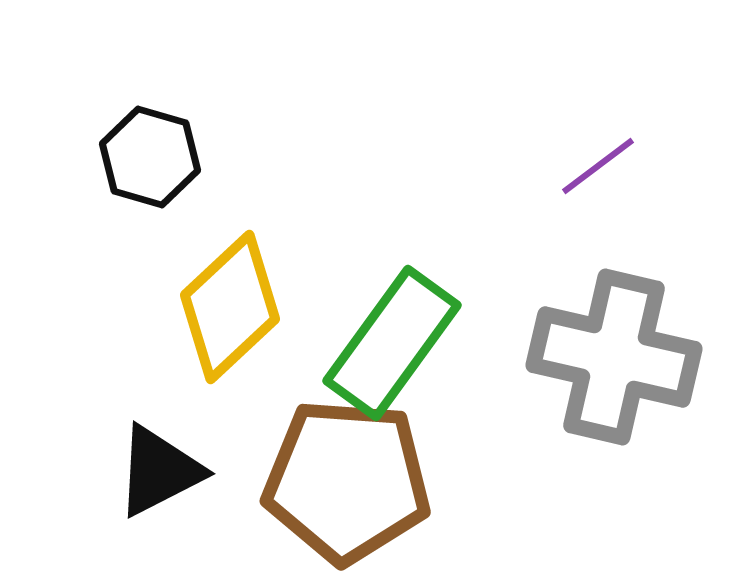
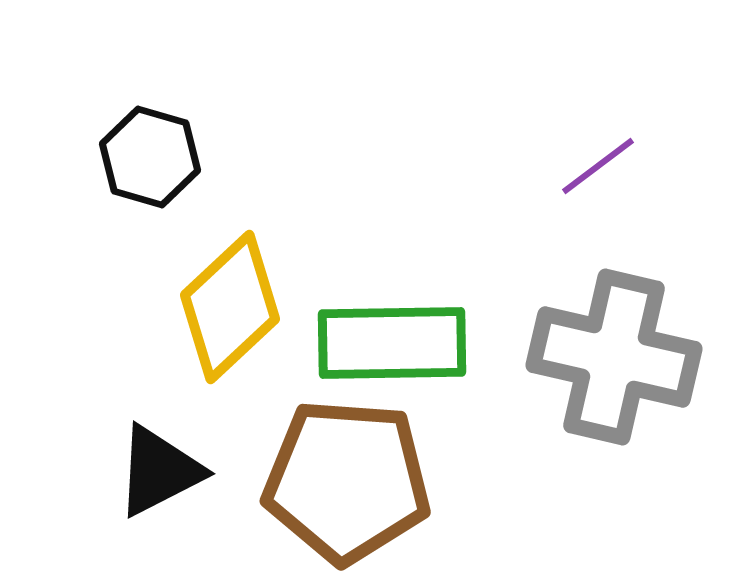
green rectangle: rotated 53 degrees clockwise
